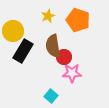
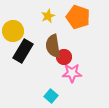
orange pentagon: moved 3 px up
